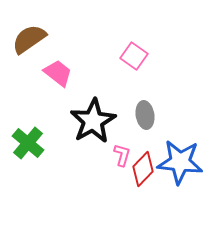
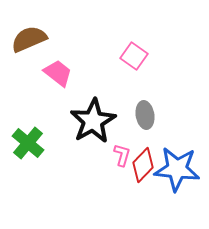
brown semicircle: rotated 12 degrees clockwise
blue star: moved 3 px left, 7 px down
red diamond: moved 4 px up
